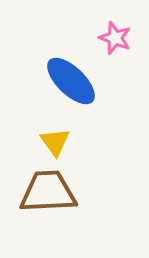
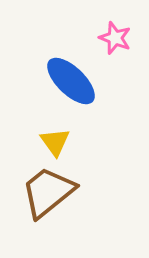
brown trapezoid: rotated 36 degrees counterclockwise
